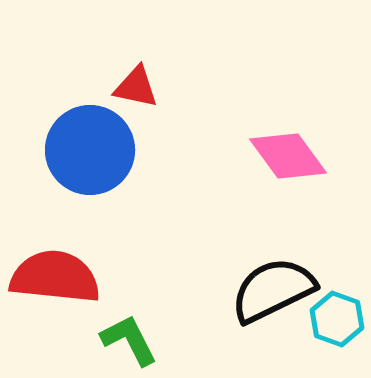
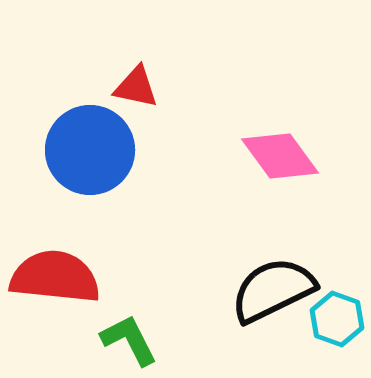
pink diamond: moved 8 px left
